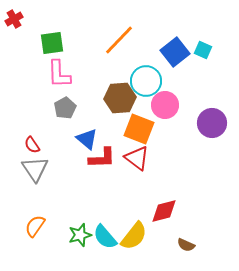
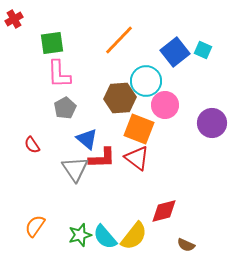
gray triangle: moved 40 px right
